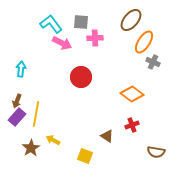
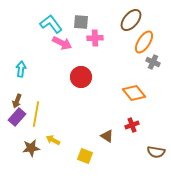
orange diamond: moved 2 px right, 1 px up; rotated 15 degrees clockwise
brown star: rotated 24 degrees clockwise
